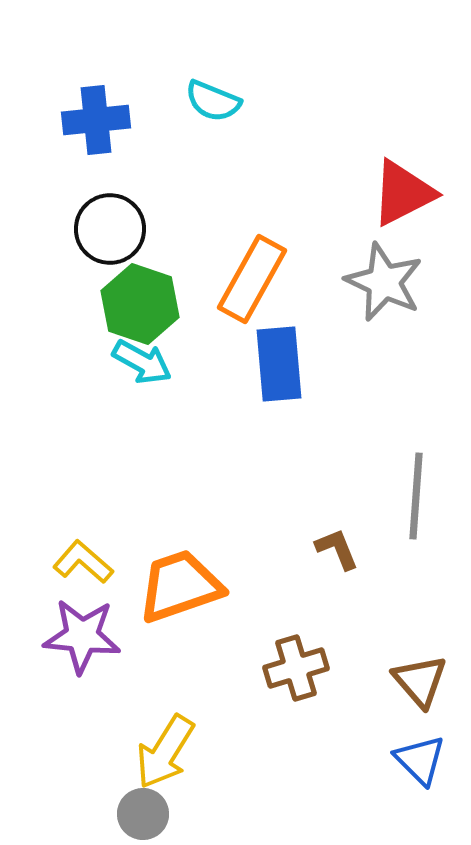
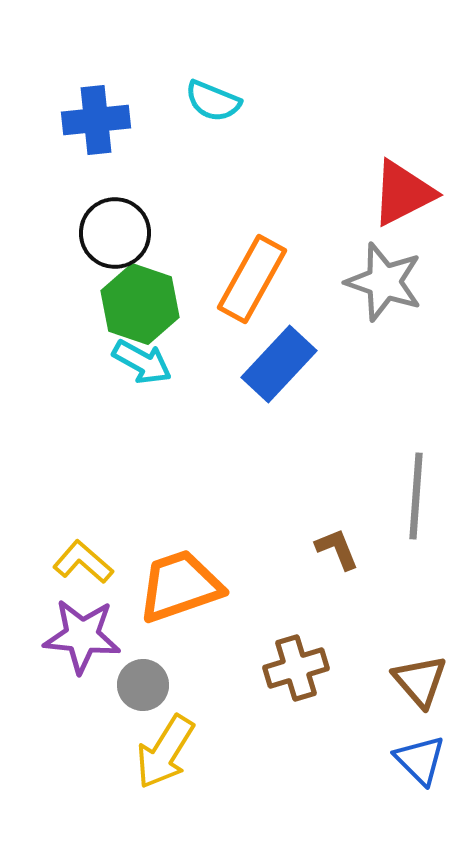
black circle: moved 5 px right, 4 px down
gray star: rotated 6 degrees counterclockwise
blue rectangle: rotated 48 degrees clockwise
gray circle: moved 129 px up
